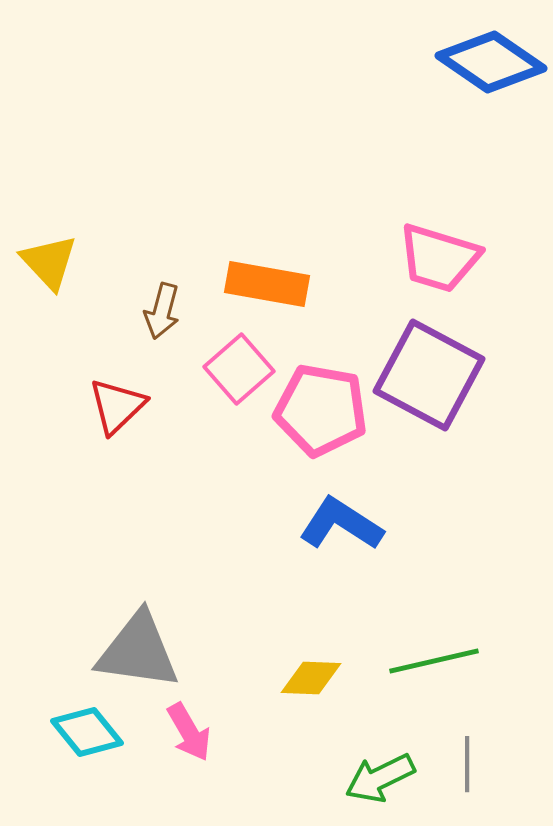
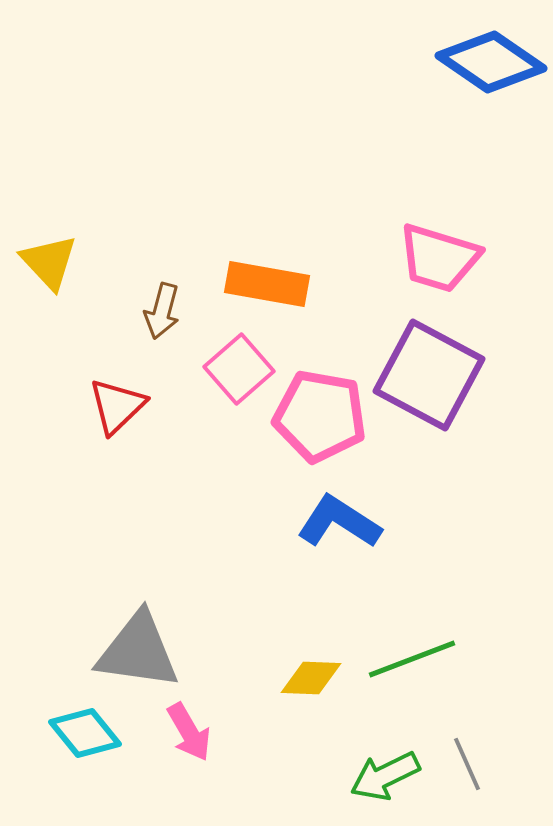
pink pentagon: moved 1 px left, 6 px down
blue L-shape: moved 2 px left, 2 px up
green line: moved 22 px left, 2 px up; rotated 8 degrees counterclockwise
cyan diamond: moved 2 px left, 1 px down
gray line: rotated 24 degrees counterclockwise
green arrow: moved 5 px right, 2 px up
